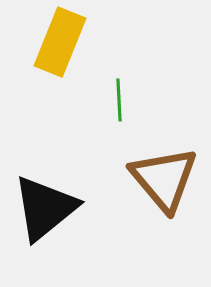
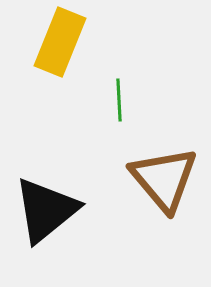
black triangle: moved 1 px right, 2 px down
